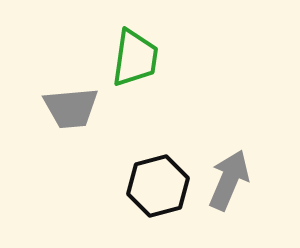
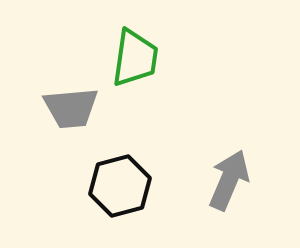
black hexagon: moved 38 px left
